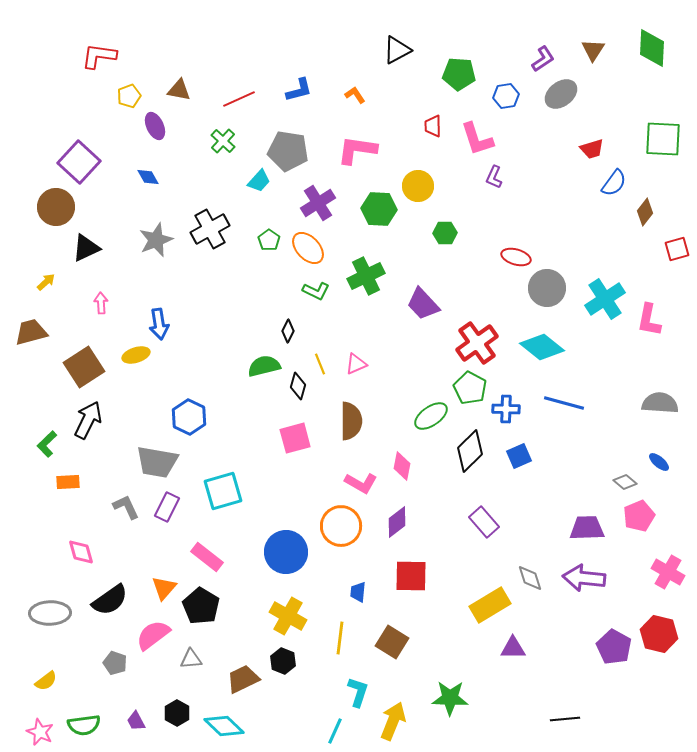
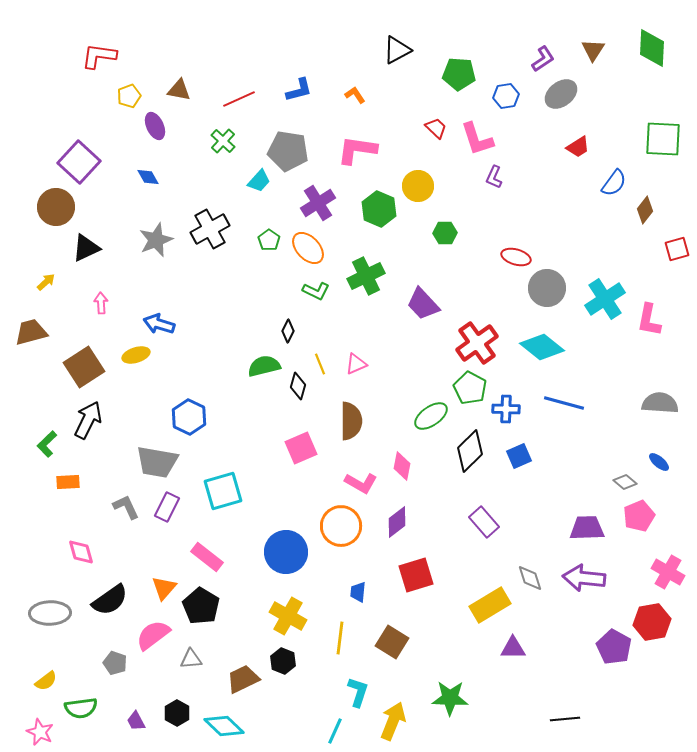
red trapezoid at (433, 126): moved 3 px right, 2 px down; rotated 135 degrees clockwise
red trapezoid at (592, 149): moved 14 px left, 2 px up; rotated 15 degrees counterclockwise
green hexagon at (379, 209): rotated 20 degrees clockwise
brown diamond at (645, 212): moved 2 px up
blue arrow at (159, 324): rotated 116 degrees clockwise
pink square at (295, 438): moved 6 px right, 10 px down; rotated 8 degrees counterclockwise
red square at (411, 576): moved 5 px right, 1 px up; rotated 18 degrees counterclockwise
red hexagon at (659, 634): moved 7 px left, 12 px up; rotated 24 degrees counterclockwise
green semicircle at (84, 725): moved 3 px left, 17 px up
